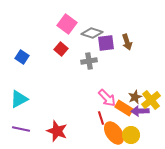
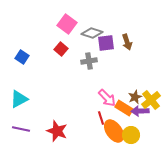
orange ellipse: moved 2 px up
